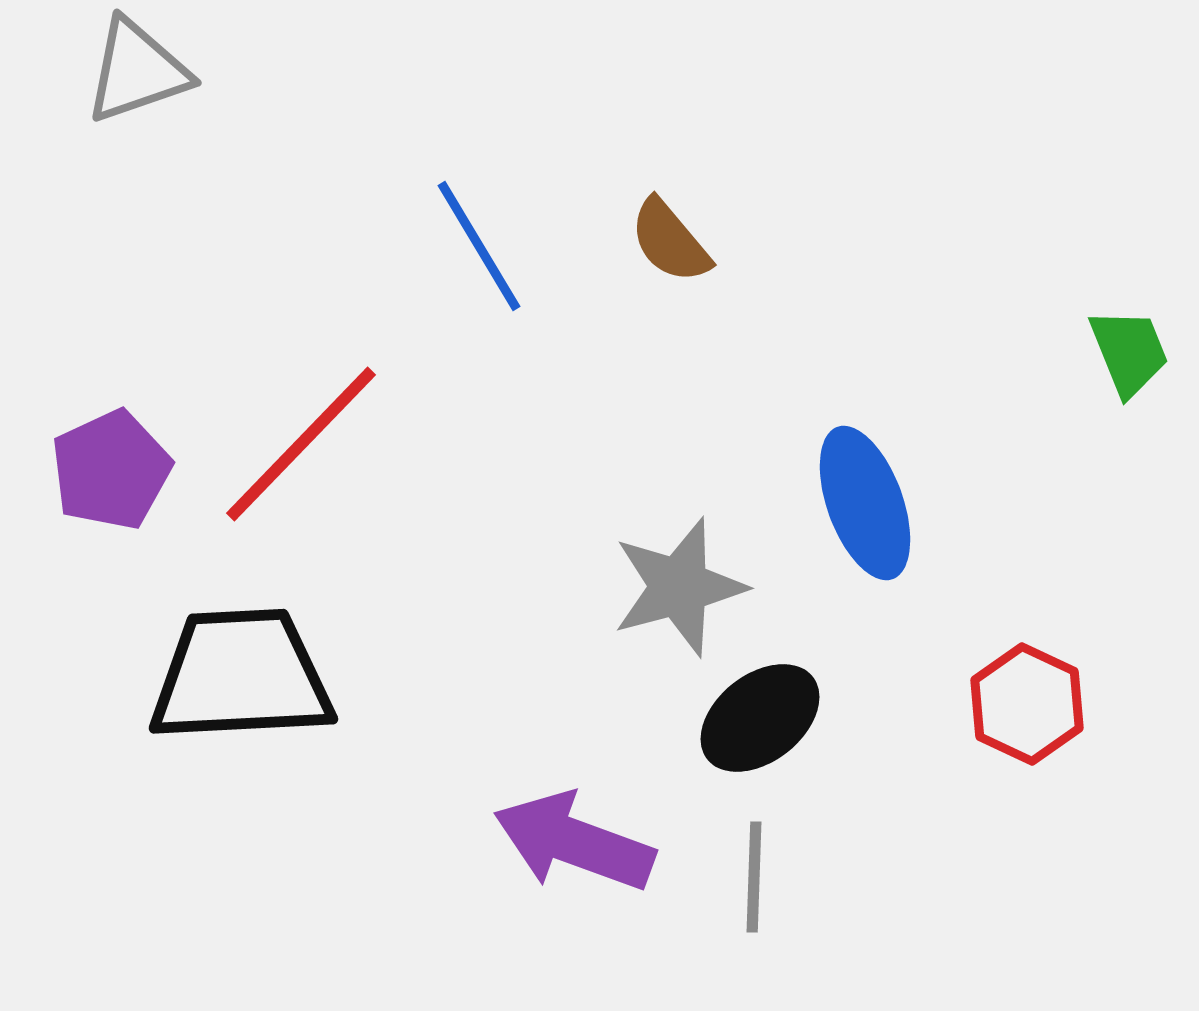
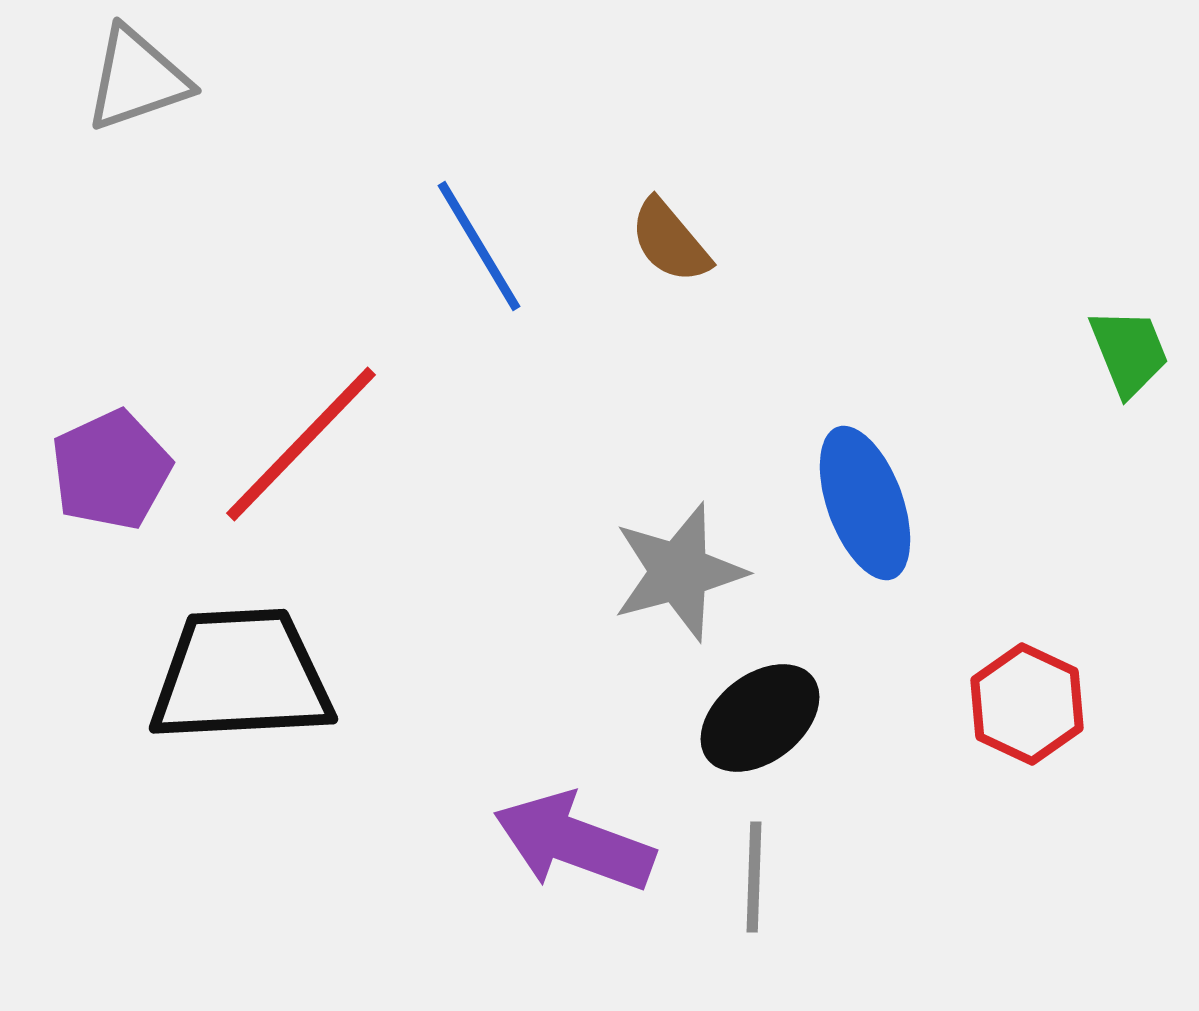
gray triangle: moved 8 px down
gray star: moved 15 px up
